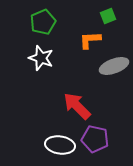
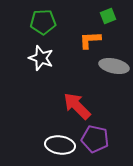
green pentagon: rotated 20 degrees clockwise
gray ellipse: rotated 32 degrees clockwise
